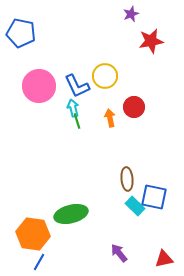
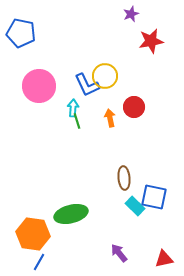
blue L-shape: moved 10 px right, 1 px up
cyan arrow: rotated 18 degrees clockwise
brown ellipse: moved 3 px left, 1 px up
